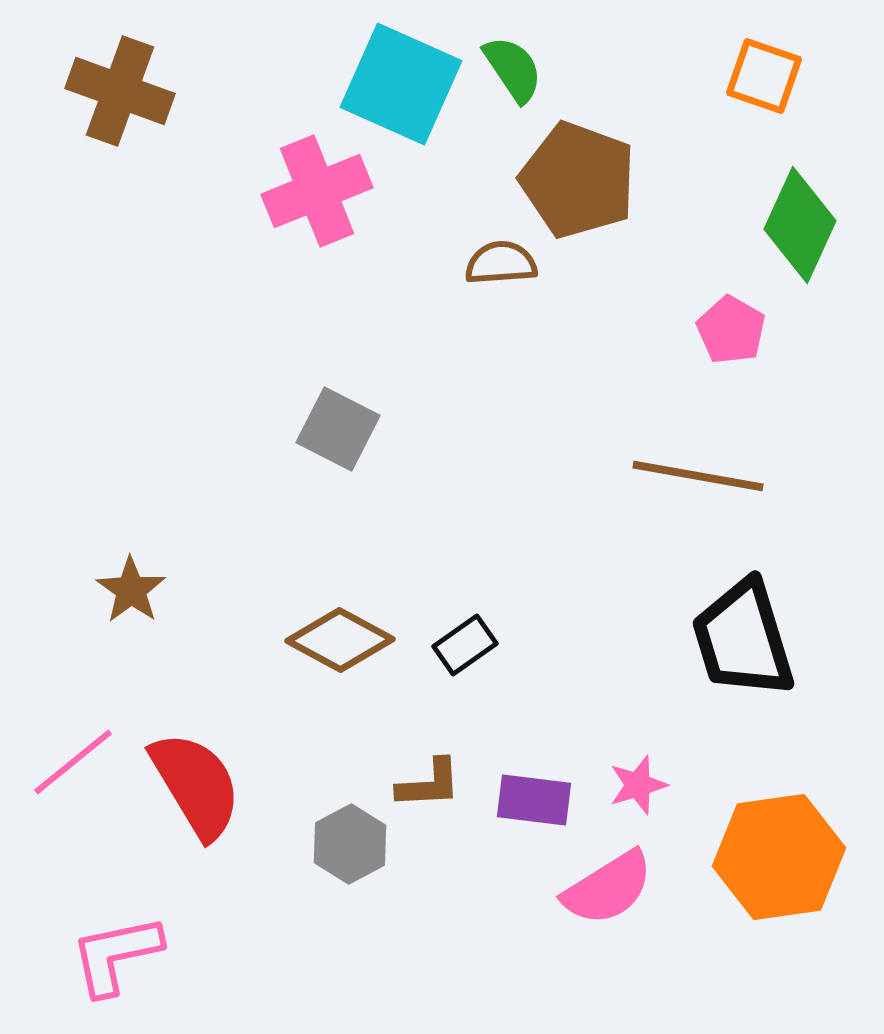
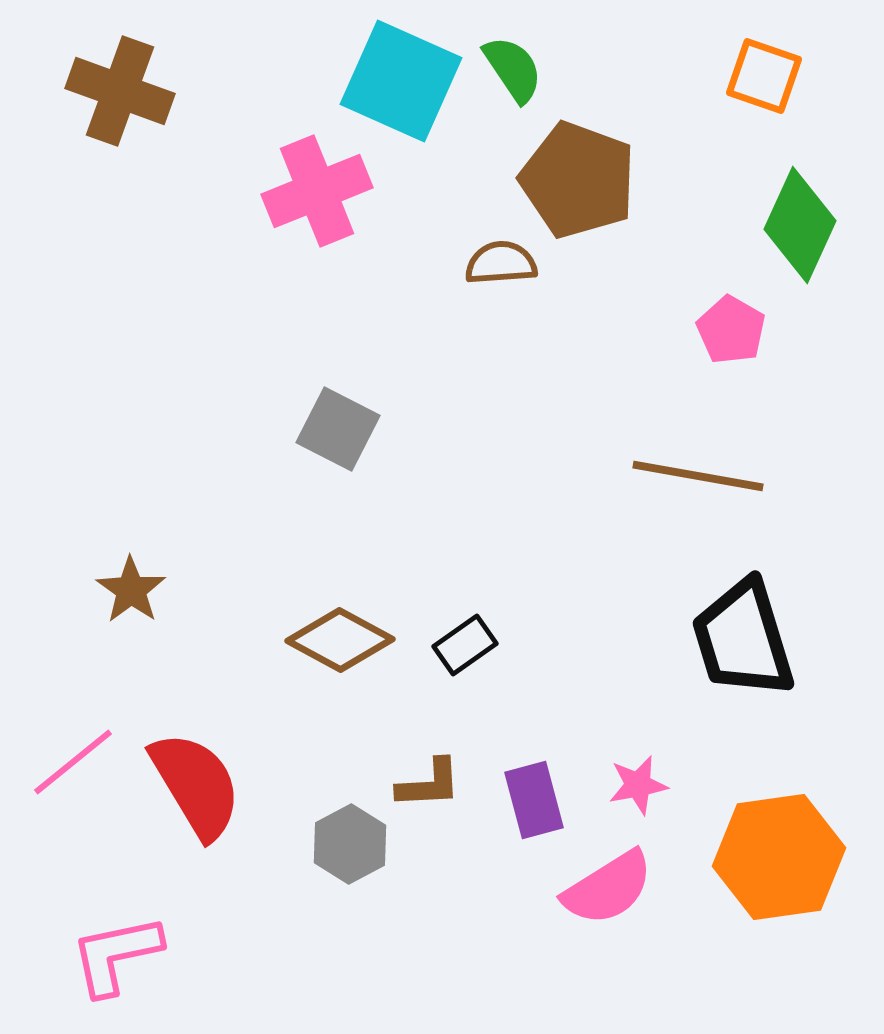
cyan square: moved 3 px up
pink star: rotated 6 degrees clockwise
purple rectangle: rotated 68 degrees clockwise
